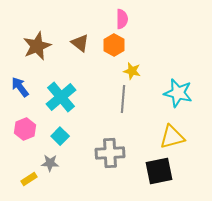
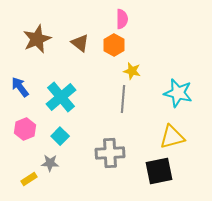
brown star: moved 7 px up
